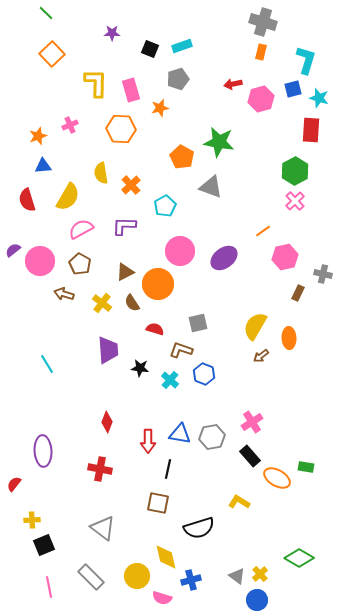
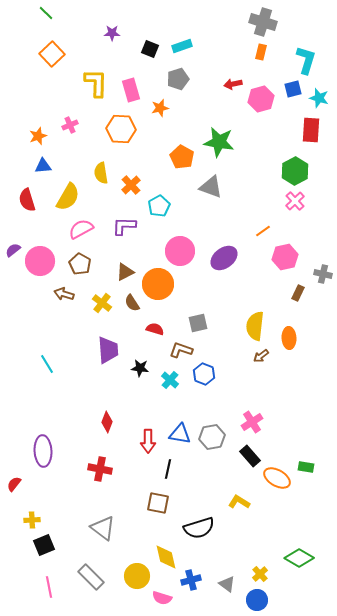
cyan pentagon at (165, 206): moved 6 px left
yellow semicircle at (255, 326): rotated 24 degrees counterclockwise
gray triangle at (237, 576): moved 10 px left, 8 px down
